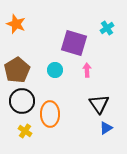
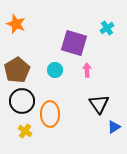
blue triangle: moved 8 px right, 1 px up
